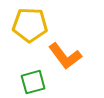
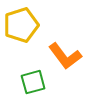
yellow pentagon: moved 9 px left; rotated 20 degrees counterclockwise
